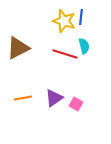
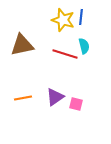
yellow star: moved 1 px left, 1 px up
brown triangle: moved 4 px right, 3 px up; rotated 15 degrees clockwise
purple triangle: moved 1 px right, 1 px up
pink square: rotated 16 degrees counterclockwise
